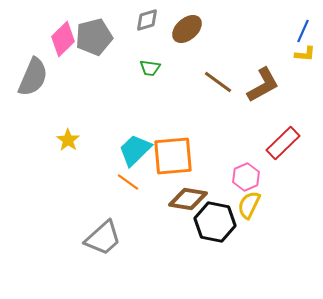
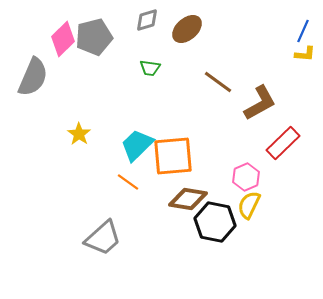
brown L-shape: moved 3 px left, 18 px down
yellow star: moved 11 px right, 6 px up
cyan trapezoid: moved 2 px right, 5 px up
